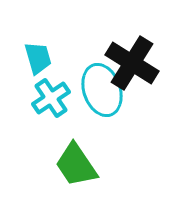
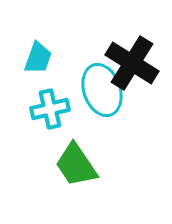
cyan trapezoid: rotated 36 degrees clockwise
cyan cross: moved 1 px left, 11 px down; rotated 21 degrees clockwise
